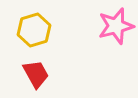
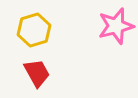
red trapezoid: moved 1 px right, 1 px up
